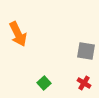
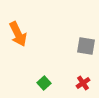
gray square: moved 5 px up
red cross: moved 1 px left; rotated 24 degrees clockwise
